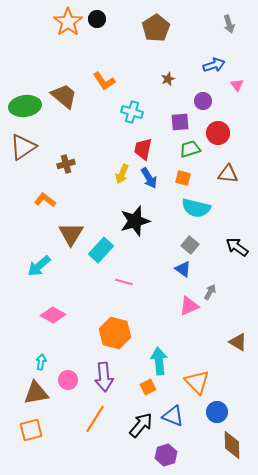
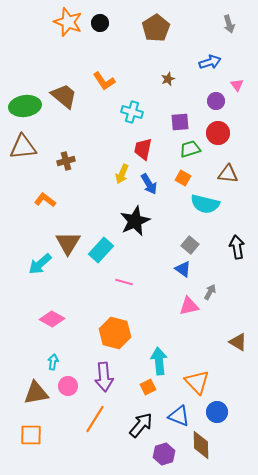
black circle at (97, 19): moved 3 px right, 4 px down
orange star at (68, 22): rotated 16 degrees counterclockwise
blue arrow at (214, 65): moved 4 px left, 3 px up
purple circle at (203, 101): moved 13 px right
brown triangle at (23, 147): rotated 28 degrees clockwise
brown cross at (66, 164): moved 3 px up
blue arrow at (149, 178): moved 6 px down
orange square at (183, 178): rotated 14 degrees clockwise
cyan semicircle at (196, 208): moved 9 px right, 4 px up
black star at (135, 221): rotated 8 degrees counterclockwise
brown triangle at (71, 234): moved 3 px left, 9 px down
black arrow at (237, 247): rotated 45 degrees clockwise
cyan arrow at (39, 266): moved 1 px right, 2 px up
pink triangle at (189, 306): rotated 10 degrees clockwise
pink diamond at (53, 315): moved 1 px left, 4 px down
cyan arrow at (41, 362): moved 12 px right
pink circle at (68, 380): moved 6 px down
blue triangle at (173, 416): moved 6 px right
orange square at (31, 430): moved 5 px down; rotated 15 degrees clockwise
brown diamond at (232, 445): moved 31 px left
purple hexagon at (166, 455): moved 2 px left, 1 px up
